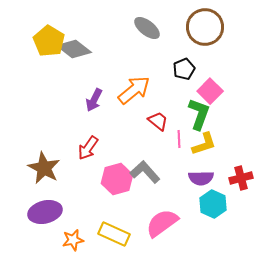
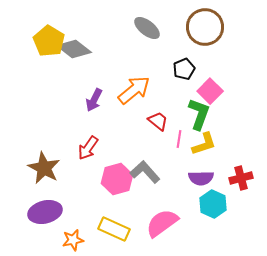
pink line: rotated 12 degrees clockwise
yellow rectangle: moved 5 px up
